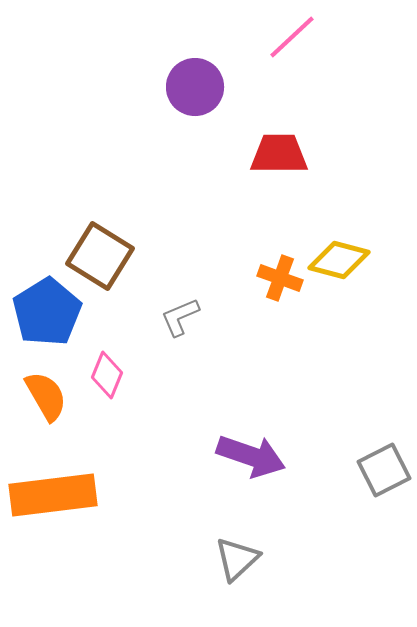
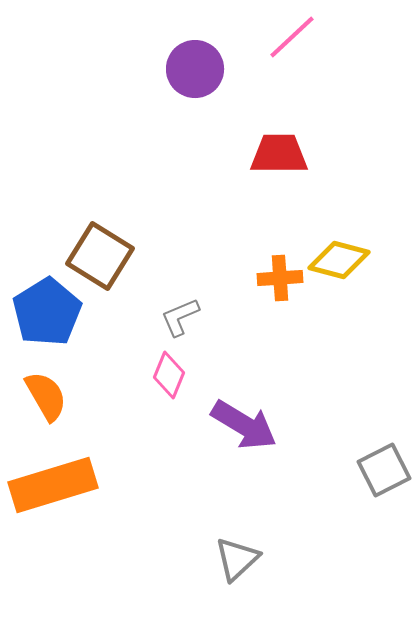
purple circle: moved 18 px up
orange cross: rotated 24 degrees counterclockwise
pink diamond: moved 62 px right
purple arrow: moved 7 px left, 31 px up; rotated 12 degrees clockwise
orange rectangle: moved 10 px up; rotated 10 degrees counterclockwise
